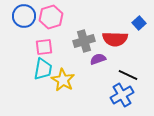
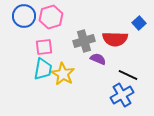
purple semicircle: rotated 42 degrees clockwise
yellow star: moved 6 px up
